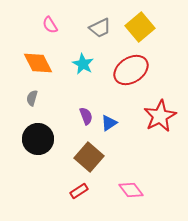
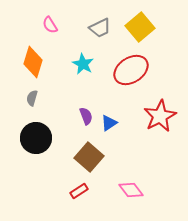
orange diamond: moved 5 px left, 1 px up; rotated 44 degrees clockwise
black circle: moved 2 px left, 1 px up
